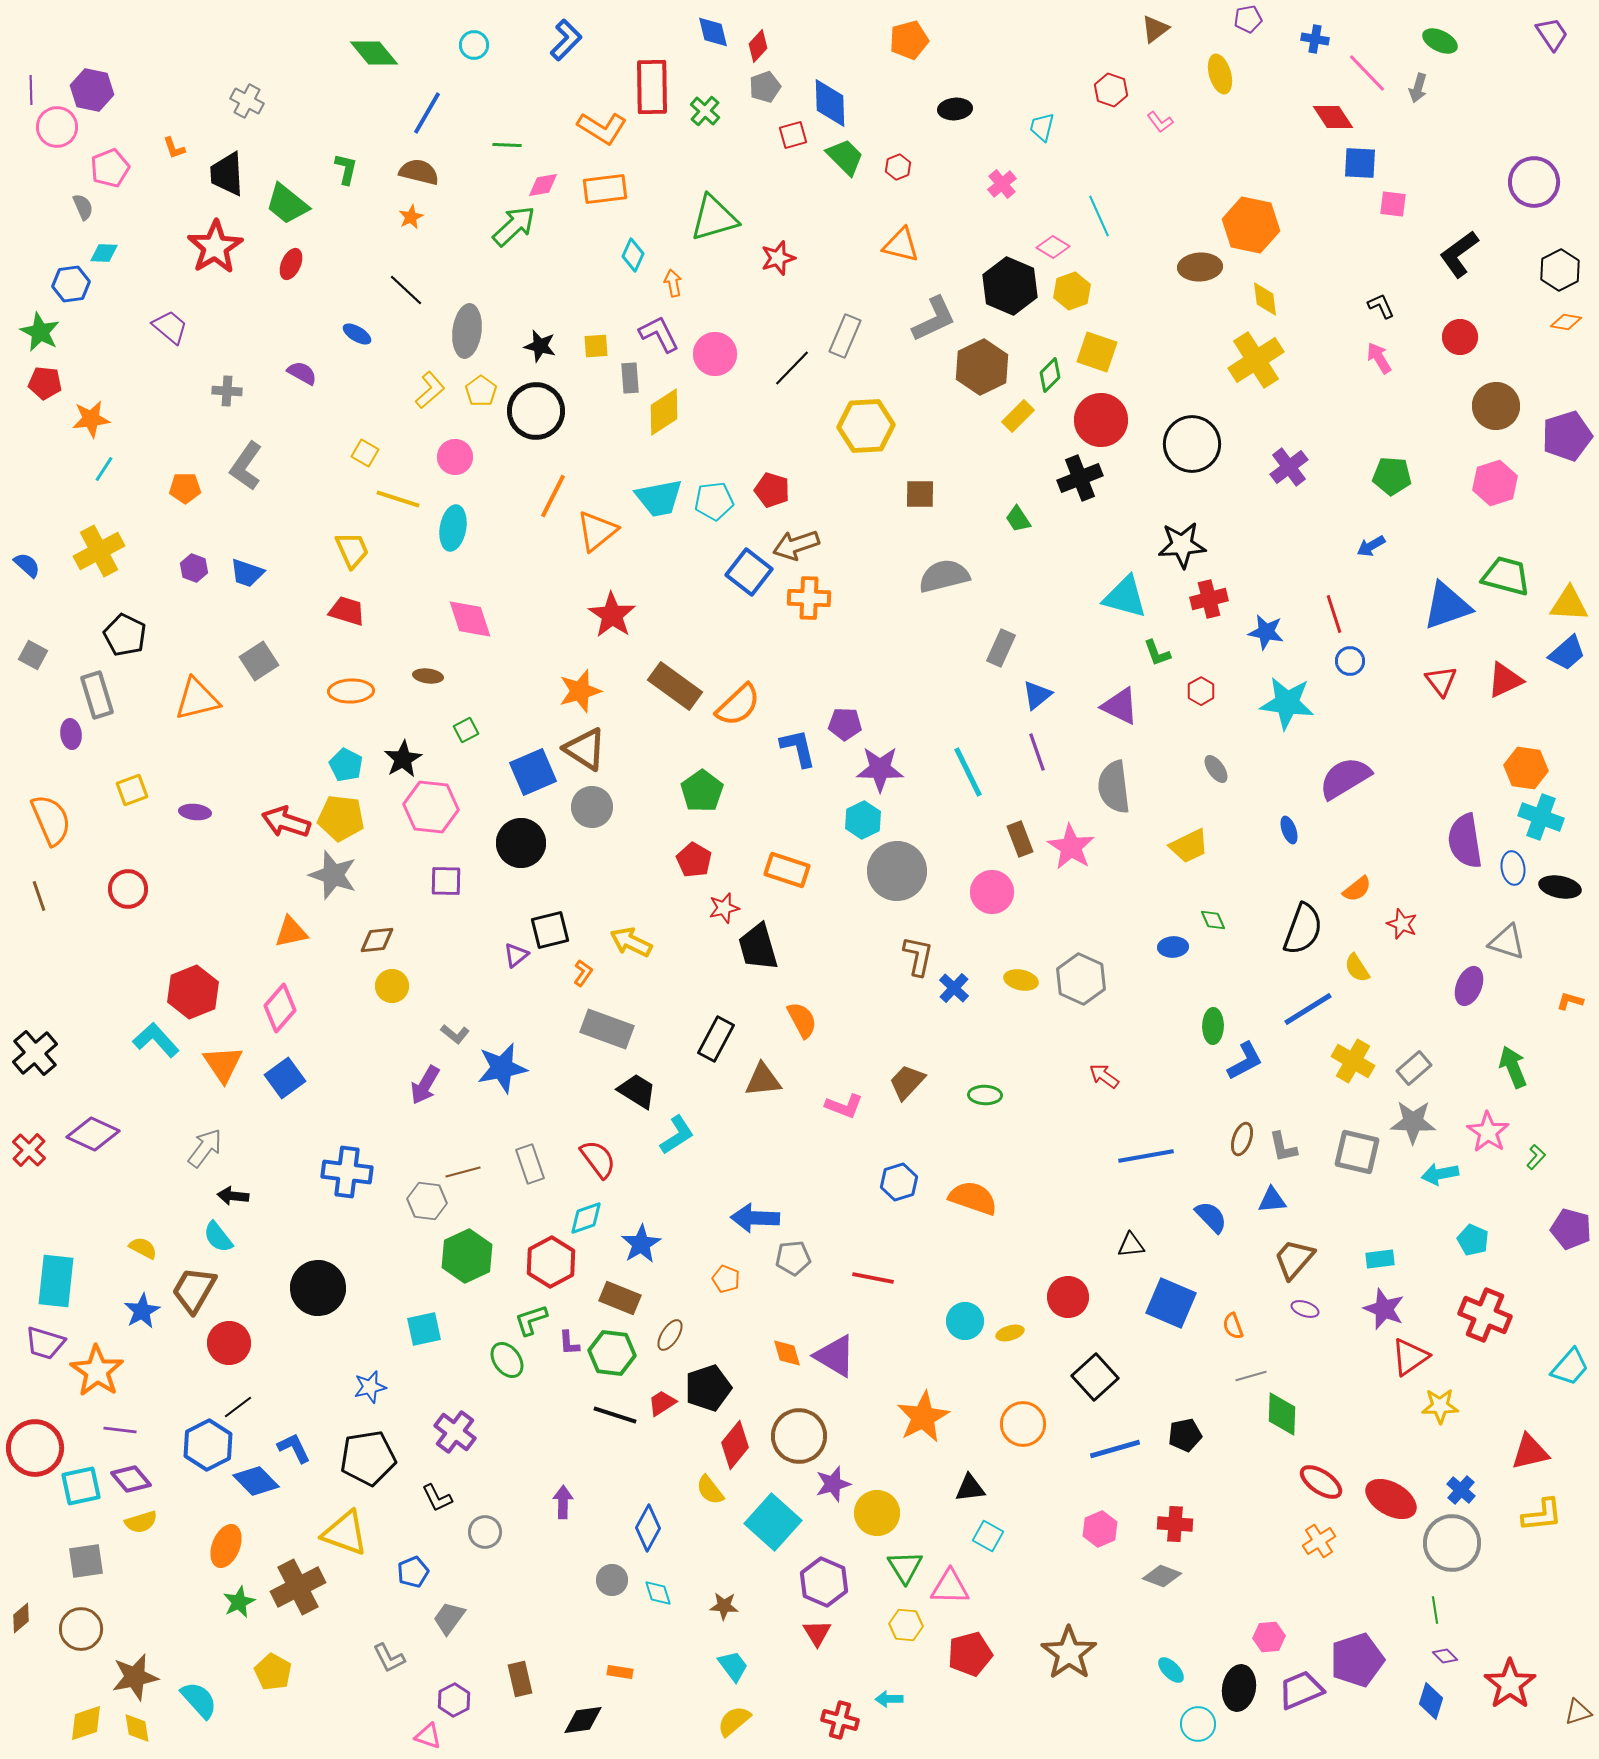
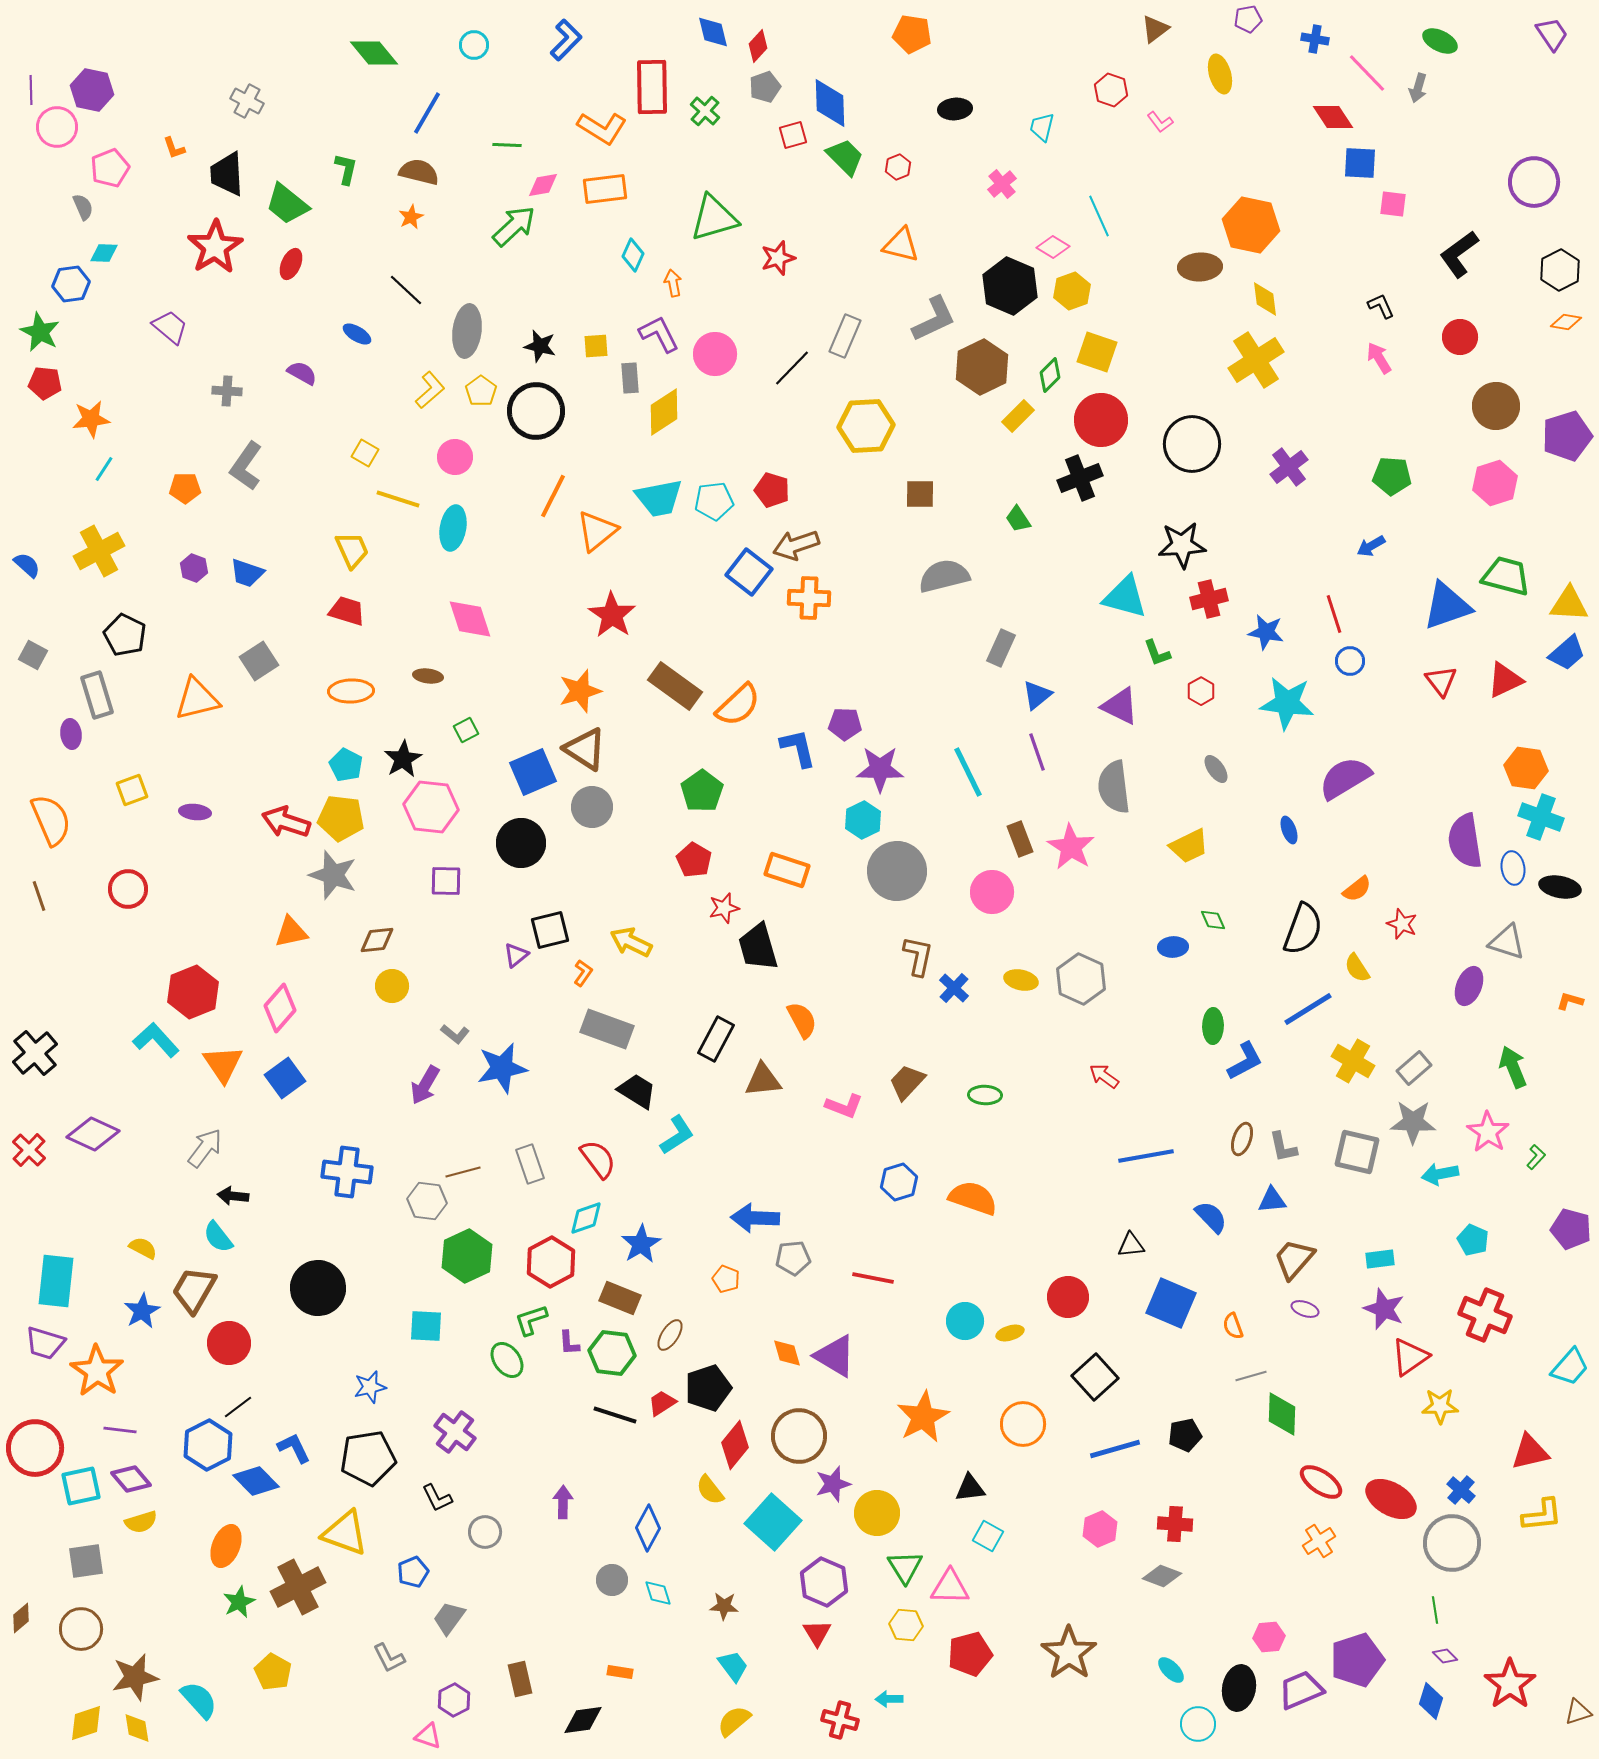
orange pentagon at (909, 40): moved 3 px right, 6 px up; rotated 24 degrees clockwise
cyan square at (424, 1329): moved 2 px right, 3 px up; rotated 15 degrees clockwise
